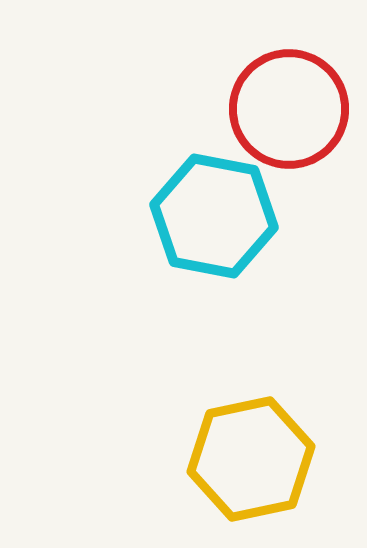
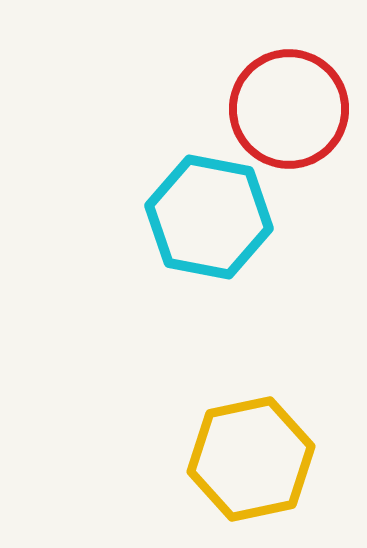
cyan hexagon: moved 5 px left, 1 px down
